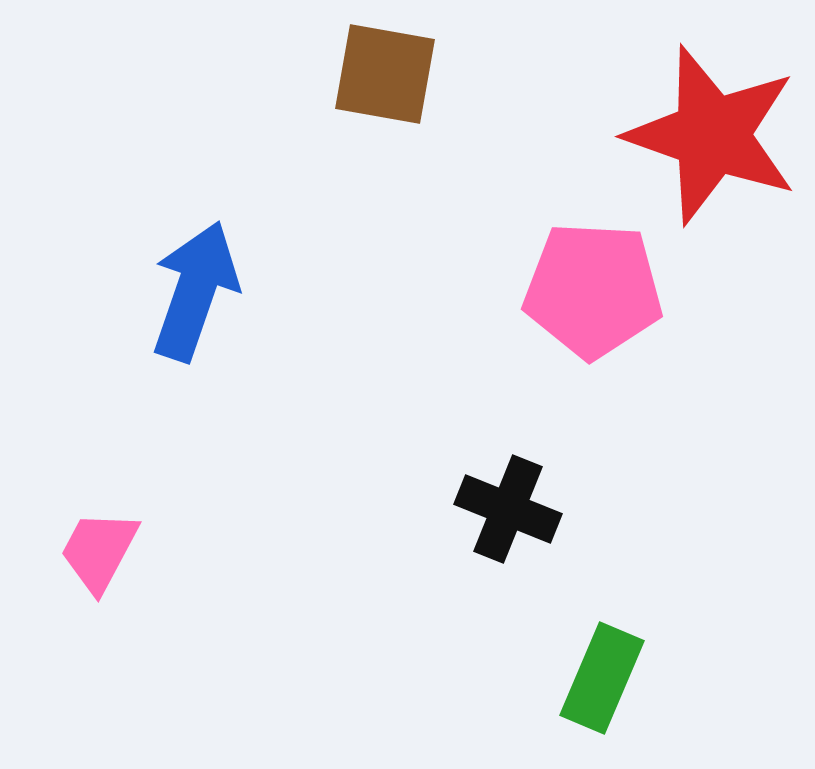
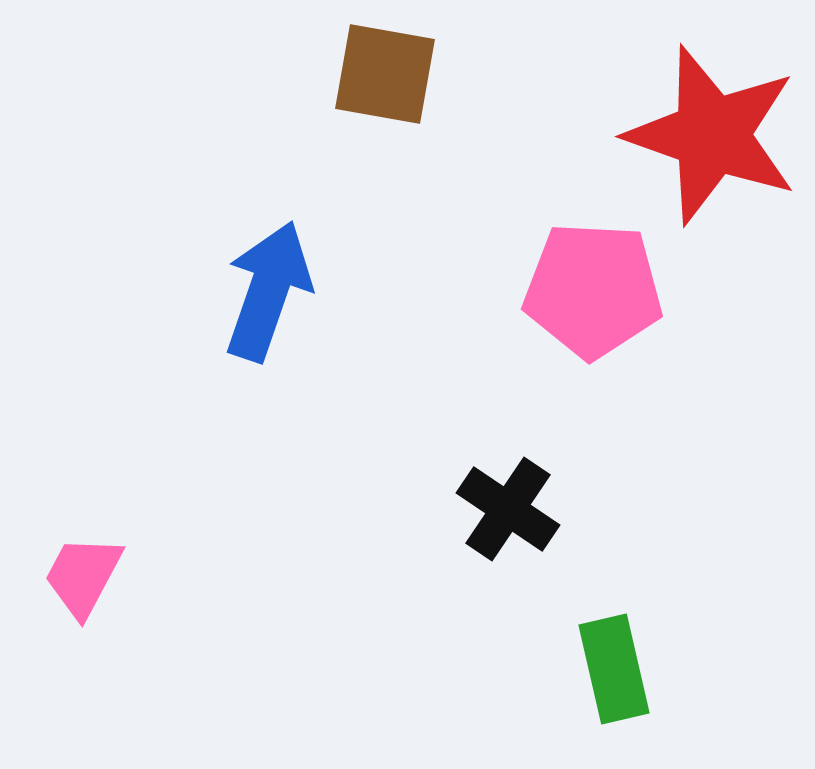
blue arrow: moved 73 px right
black cross: rotated 12 degrees clockwise
pink trapezoid: moved 16 px left, 25 px down
green rectangle: moved 12 px right, 9 px up; rotated 36 degrees counterclockwise
